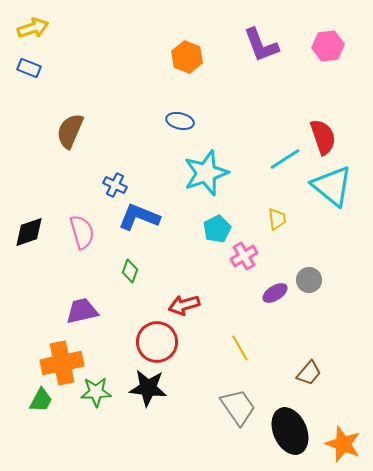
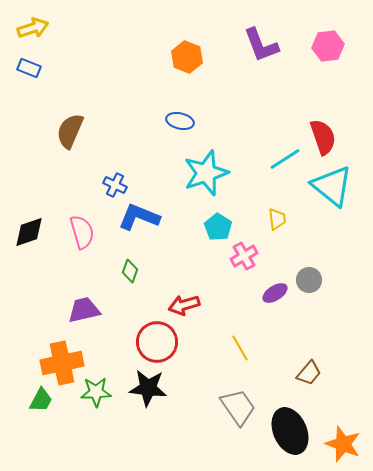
cyan pentagon: moved 1 px right, 2 px up; rotated 12 degrees counterclockwise
purple trapezoid: moved 2 px right, 1 px up
